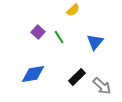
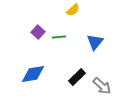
green line: rotated 64 degrees counterclockwise
